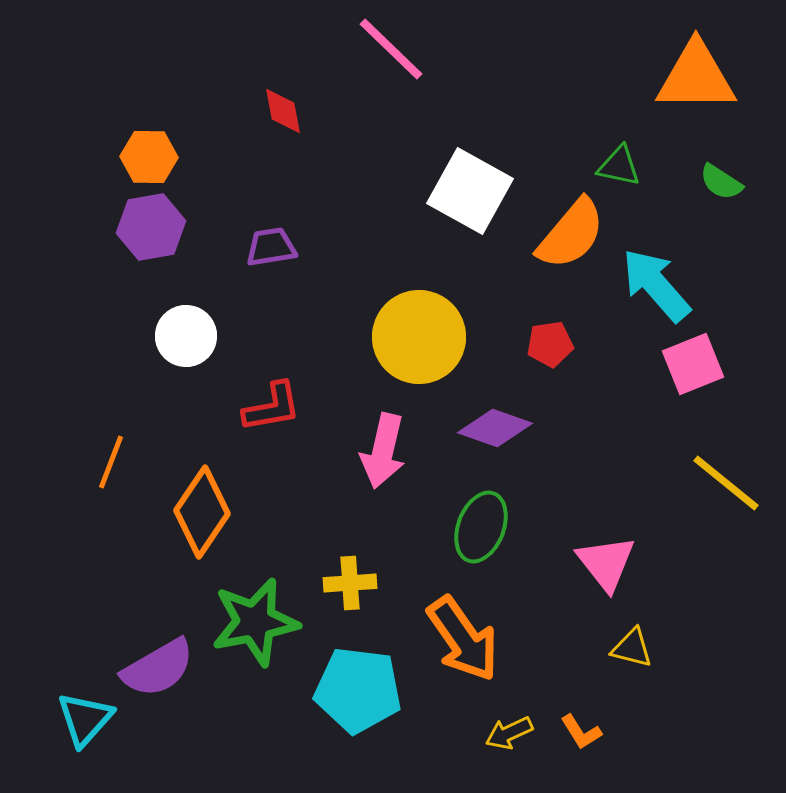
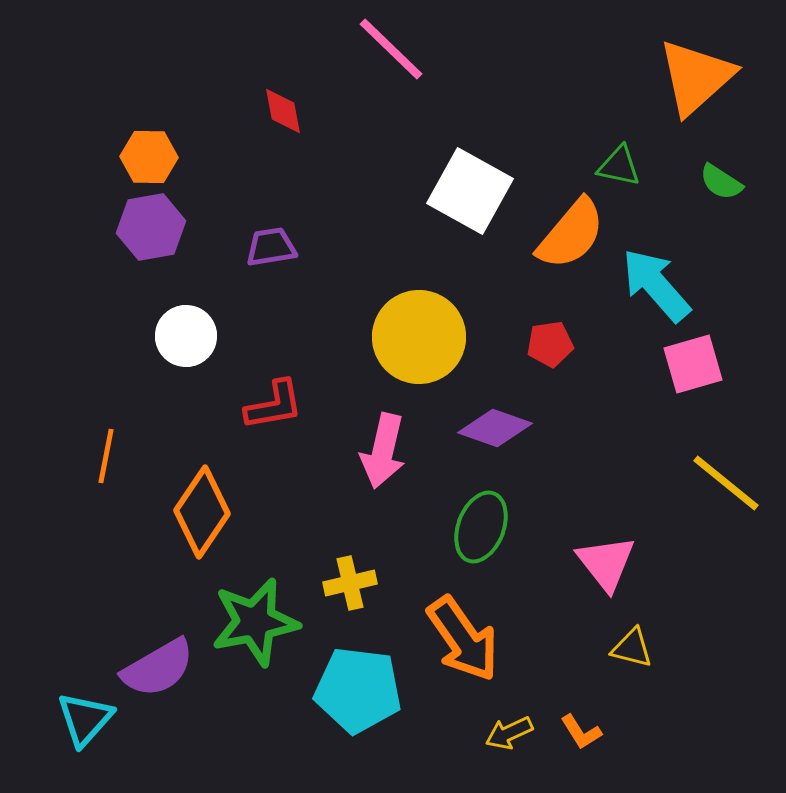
orange triangle: rotated 42 degrees counterclockwise
pink square: rotated 6 degrees clockwise
red L-shape: moved 2 px right, 2 px up
orange line: moved 5 px left, 6 px up; rotated 10 degrees counterclockwise
yellow cross: rotated 9 degrees counterclockwise
